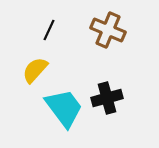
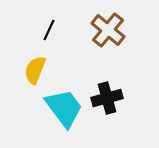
brown cross: rotated 16 degrees clockwise
yellow semicircle: rotated 20 degrees counterclockwise
